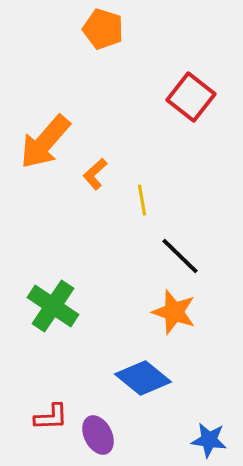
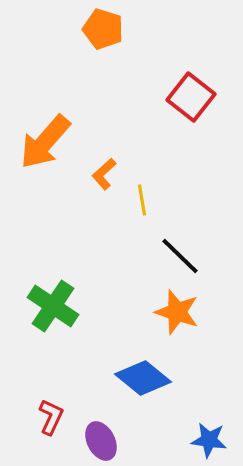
orange L-shape: moved 9 px right
orange star: moved 3 px right
red L-shape: rotated 63 degrees counterclockwise
purple ellipse: moved 3 px right, 6 px down
